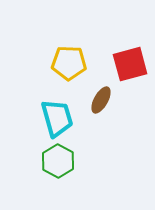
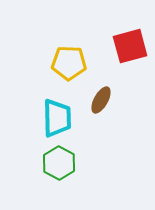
red square: moved 18 px up
cyan trapezoid: rotated 15 degrees clockwise
green hexagon: moved 1 px right, 2 px down
